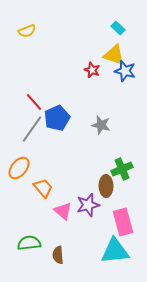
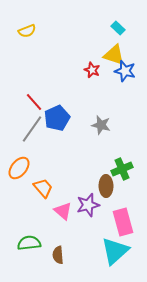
cyan triangle: rotated 36 degrees counterclockwise
